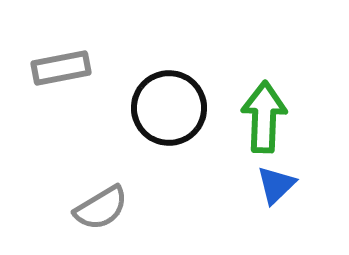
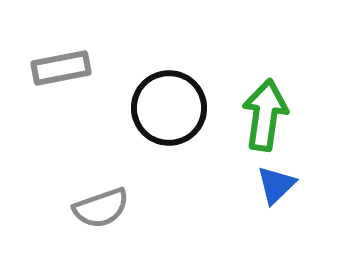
green arrow: moved 1 px right, 2 px up; rotated 6 degrees clockwise
gray semicircle: rotated 12 degrees clockwise
